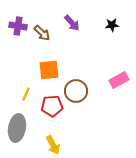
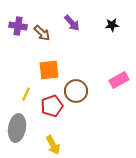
red pentagon: rotated 15 degrees counterclockwise
